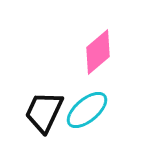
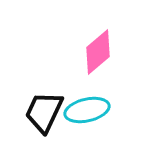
cyan ellipse: rotated 27 degrees clockwise
